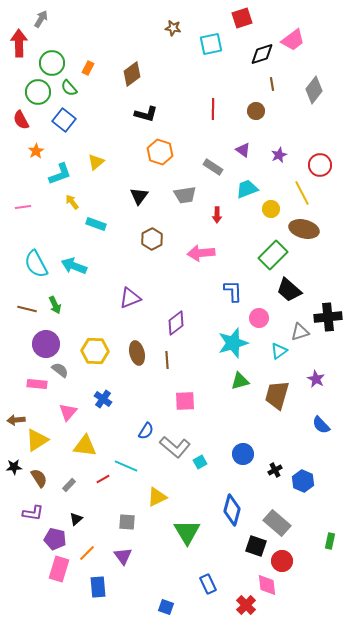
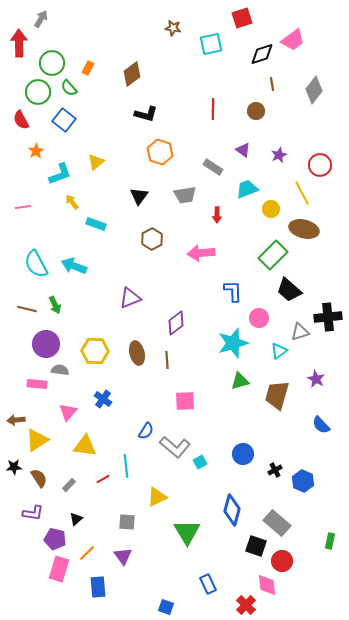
gray semicircle at (60, 370): rotated 30 degrees counterclockwise
cyan line at (126, 466): rotated 60 degrees clockwise
